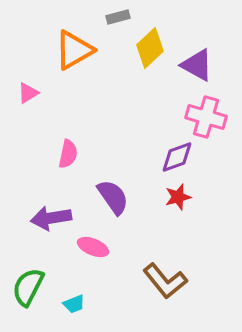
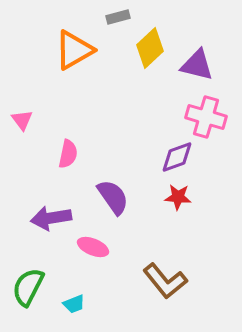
purple triangle: rotated 15 degrees counterclockwise
pink triangle: moved 6 px left, 27 px down; rotated 35 degrees counterclockwise
red star: rotated 20 degrees clockwise
